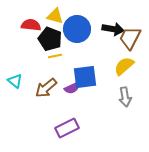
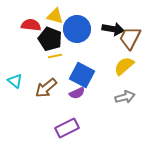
blue square: moved 3 px left, 2 px up; rotated 35 degrees clockwise
purple semicircle: moved 5 px right, 5 px down
gray arrow: rotated 96 degrees counterclockwise
